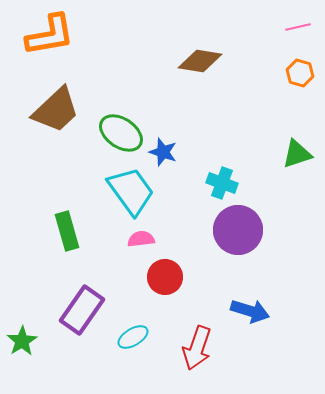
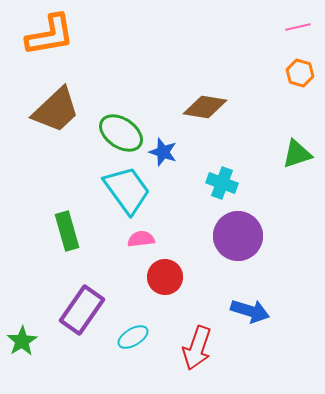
brown diamond: moved 5 px right, 46 px down
cyan trapezoid: moved 4 px left, 1 px up
purple circle: moved 6 px down
